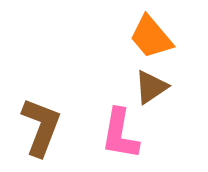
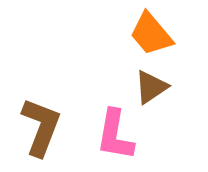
orange trapezoid: moved 3 px up
pink L-shape: moved 5 px left, 1 px down
